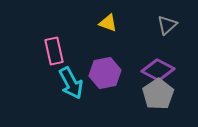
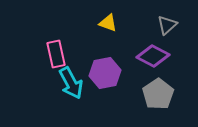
pink rectangle: moved 2 px right, 3 px down
purple diamond: moved 5 px left, 14 px up
